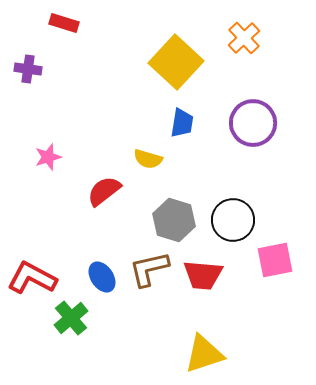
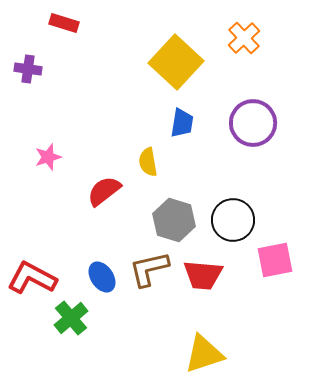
yellow semicircle: moved 3 px down; rotated 64 degrees clockwise
